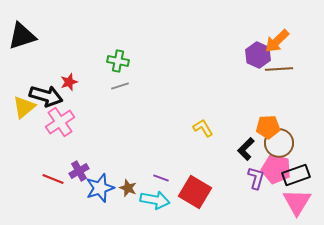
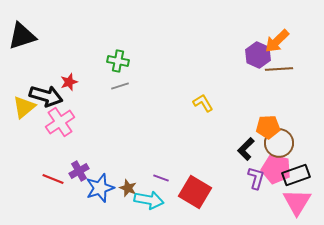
yellow L-shape: moved 25 px up
cyan arrow: moved 6 px left
